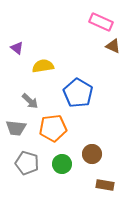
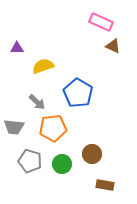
purple triangle: rotated 40 degrees counterclockwise
yellow semicircle: rotated 10 degrees counterclockwise
gray arrow: moved 7 px right, 1 px down
gray trapezoid: moved 2 px left, 1 px up
gray pentagon: moved 3 px right, 2 px up
